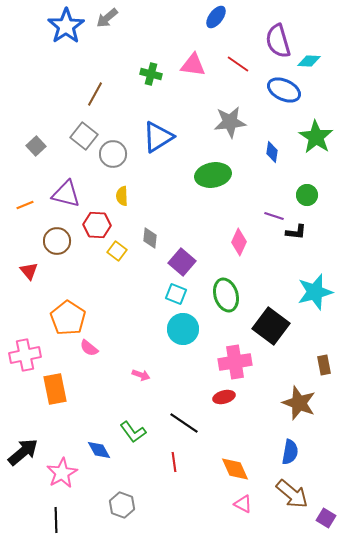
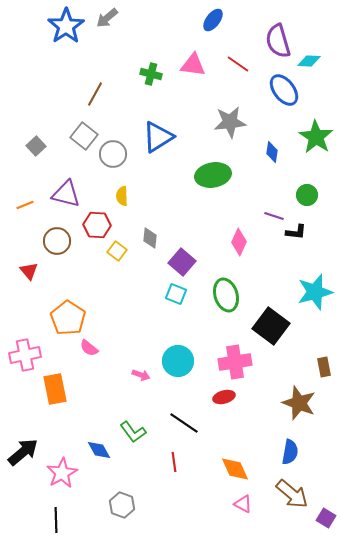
blue ellipse at (216, 17): moved 3 px left, 3 px down
blue ellipse at (284, 90): rotated 28 degrees clockwise
cyan circle at (183, 329): moved 5 px left, 32 px down
brown rectangle at (324, 365): moved 2 px down
